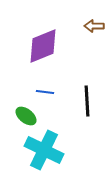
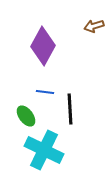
brown arrow: rotated 18 degrees counterclockwise
purple diamond: rotated 39 degrees counterclockwise
black line: moved 17 px left, 8 px down
green ellipse: rotated 15 degrees clockwise
